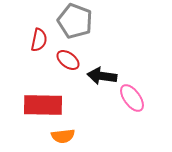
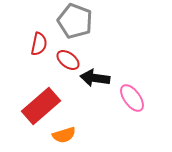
red semicircle: moved 4 px down
black arrow: moved 7 px left, 2 px down
red rectangle: moved 2 px left, 1 px down; rotated 42 degrees counterclockwise
orange semicircle: moved 1 px right, 1 px up; rotated 10 degrees counterclockwise
